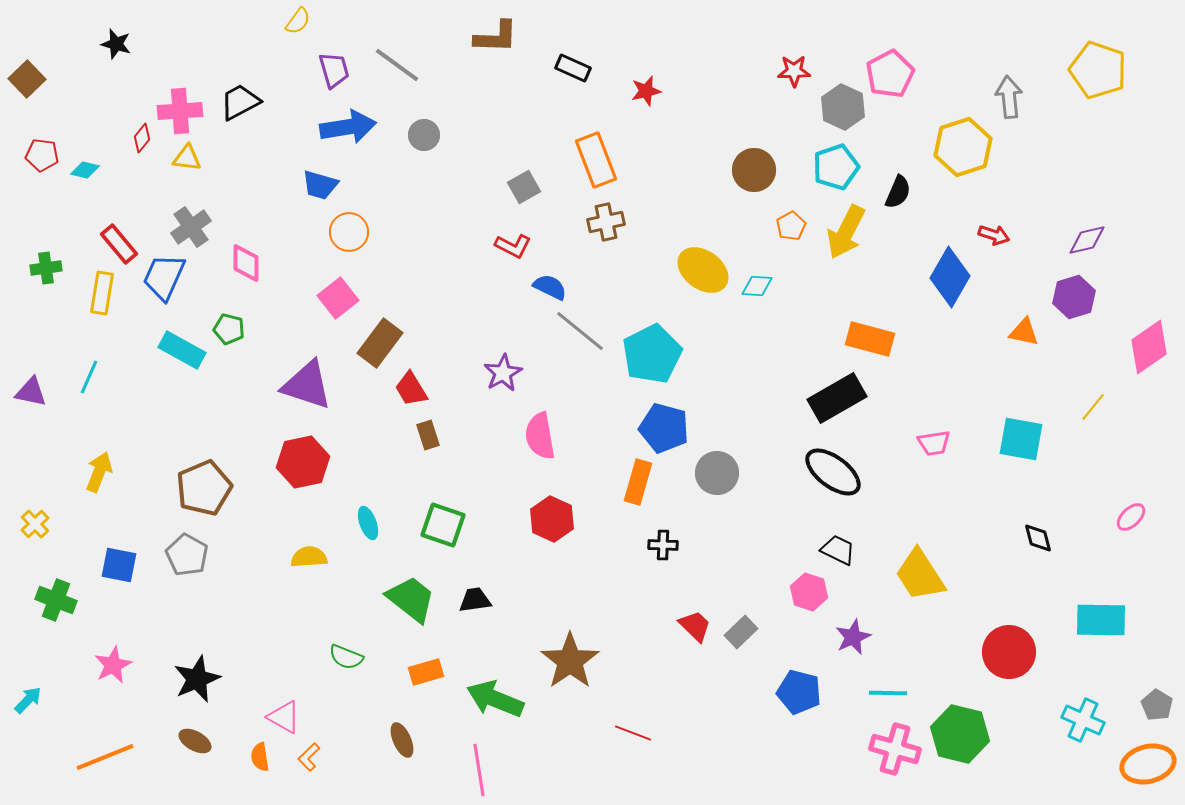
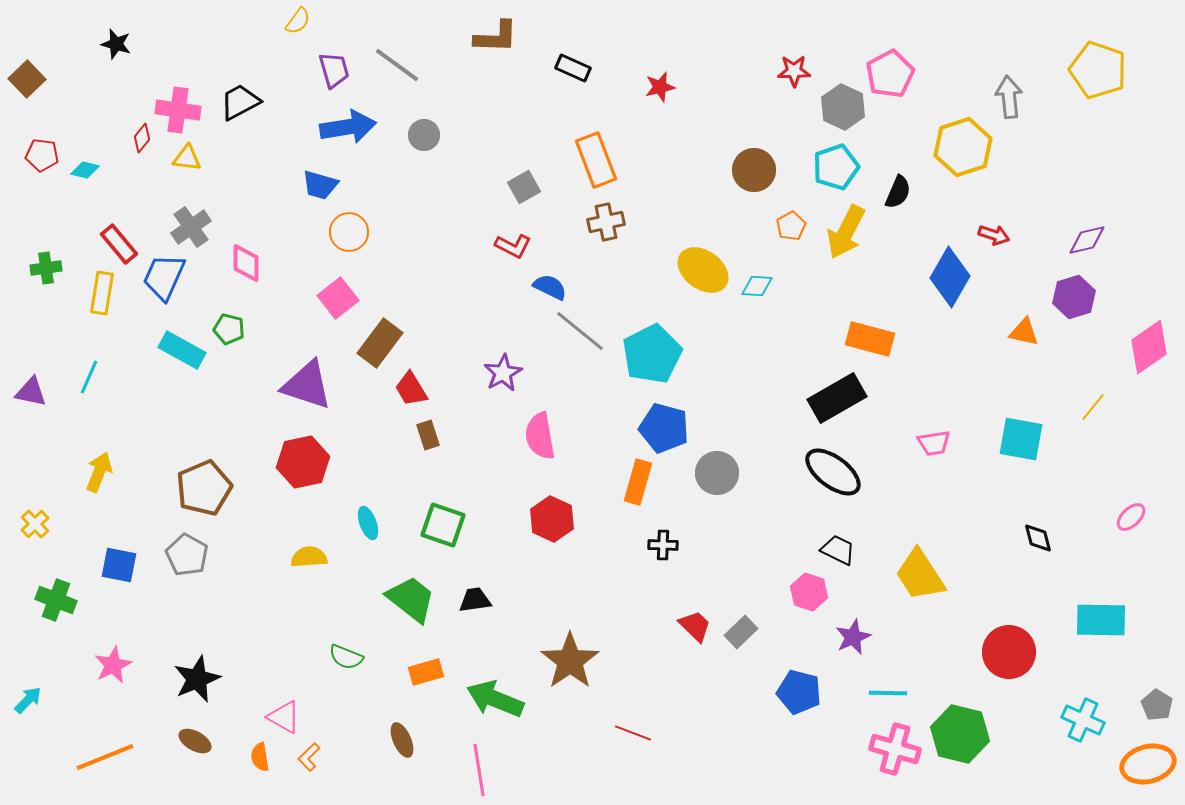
red star at (646, 91): moved 14 px right, 4 px up
pink cross at (180, 111): moved 2 px left, 1 px up; rotated 12 degrees clockwise
